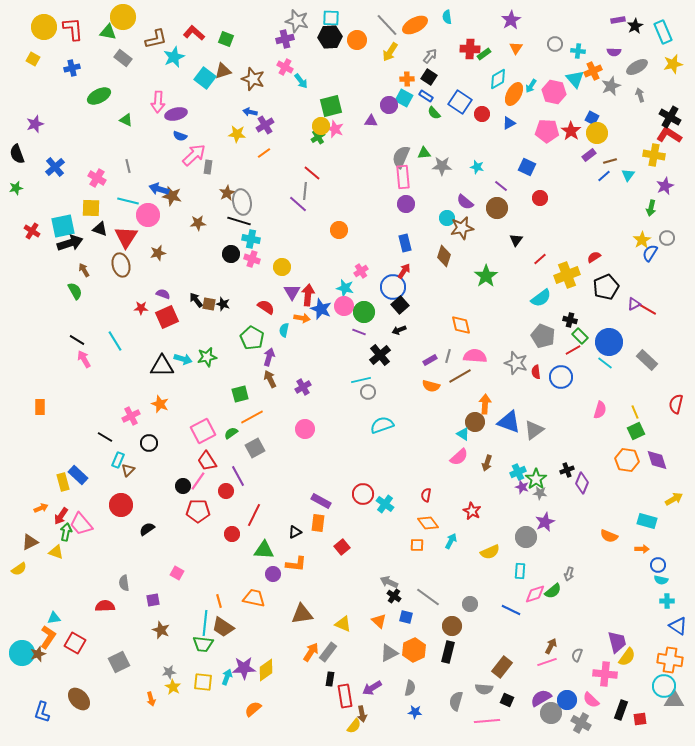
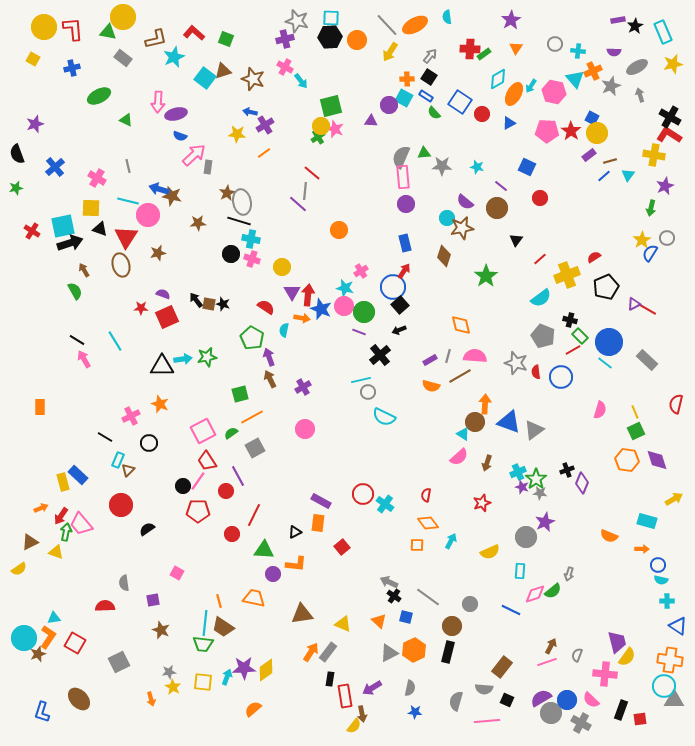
purple arrow at (269, 357): rotated 36 degrees counterclockwise
cyan arrow at (183, 359): rotated 24 degrees counterclockwise
cyan semicircle at (382, 425): moved 2 px right, 8 px up; rotated 135 degrees counterclockwise
red star at (472, 511): moved 10 px right, 8 px up; rotated 24 degrees clockwise
cyan circle at (22, 653): moved 2 px right, 15 px up
